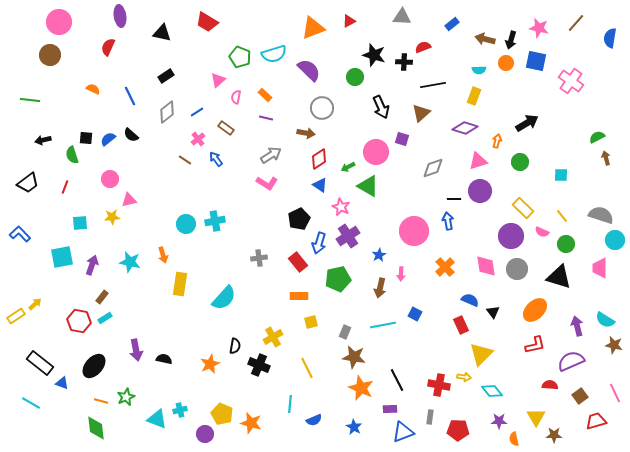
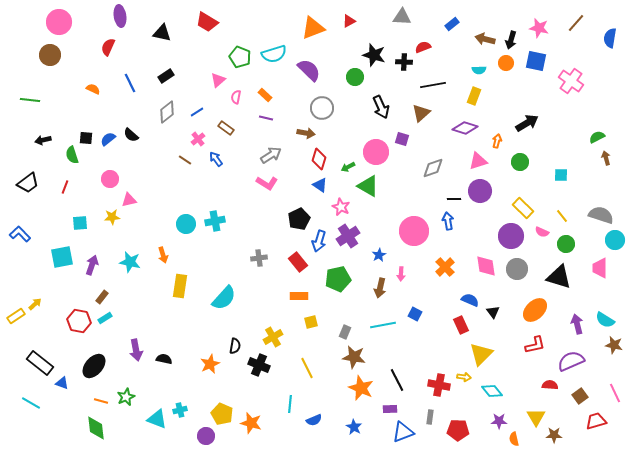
blue line at (130, 96): moved 13 px up
red diamond at (319, 159): rotated 40 degrees counterclockwise
blue arrow at (319, 243): moved 2 px up
yellow rectangle at (180, 284): moved 2 px down
purple arrow at (577, 326): moved 2 px up
purple circle at (205, 434): moved 1 px right, 2 px down
